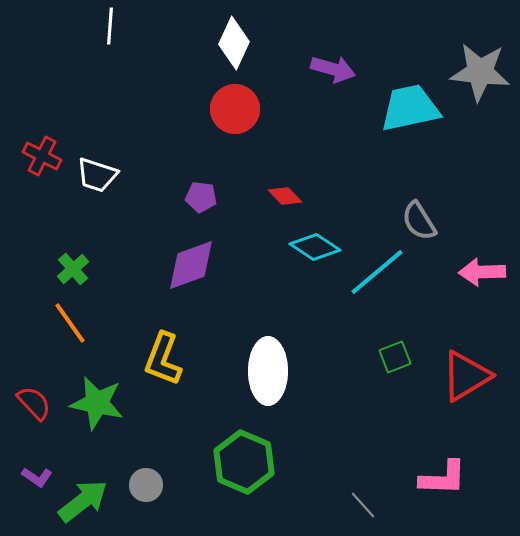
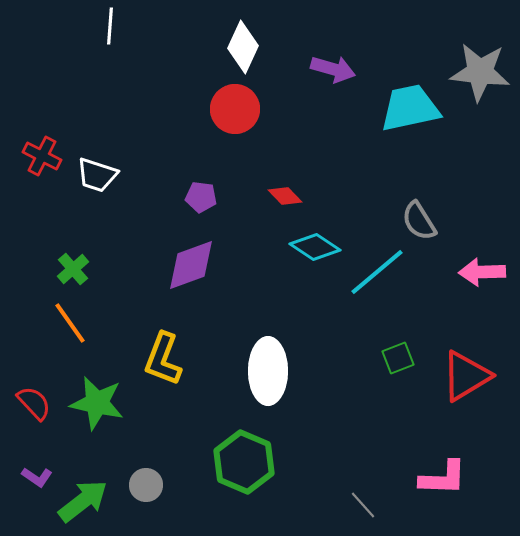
white diamond: moved 9 px right, 4 px down
green square: moved 3 px right, 1 px down
